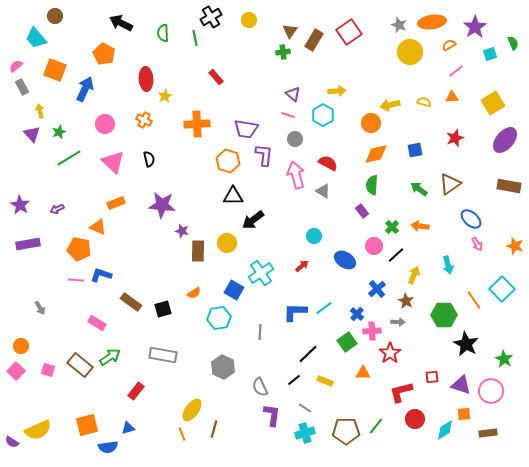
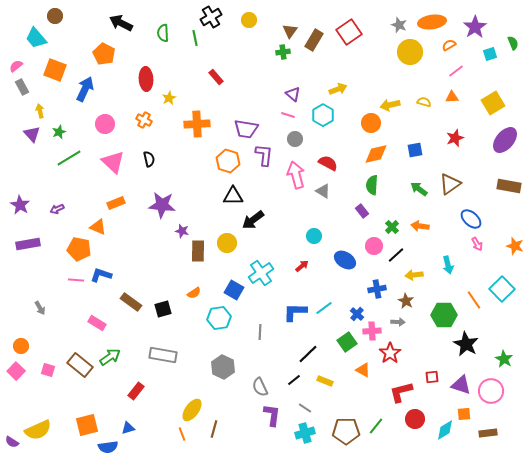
yellow arrow at (337, 91): moved 1 px right, 2 px up; rotated 18 degrees counterclockwise
yellow star at (165, 96): moved 4 px right, 2 px down
yellow arrow at (414, 275): rotated 120 degrees counterclockwise
blue cross at (377, 289): rotated 30 degrees clockwise
orange triangle at (363, 373): moved 3 px up; rotated 28 degrees clockwise
